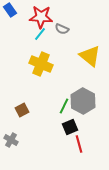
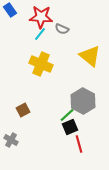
green line: moved 3 px right, 9 px down; rotated 21 degrees clockwise
brown square: moved 1 px right
